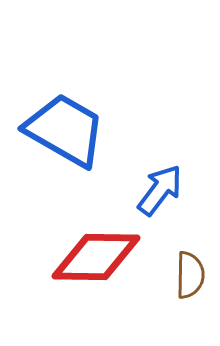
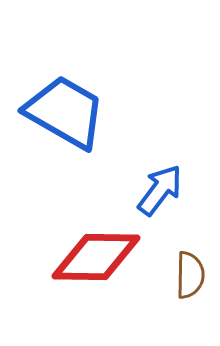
blue trapezoid: moved 18 px up
